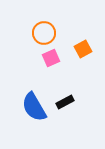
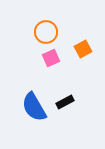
orange circle: moved 2 px right, 1 px up
